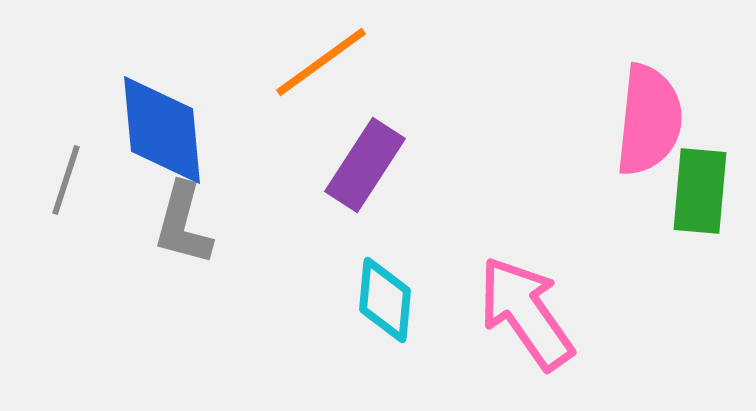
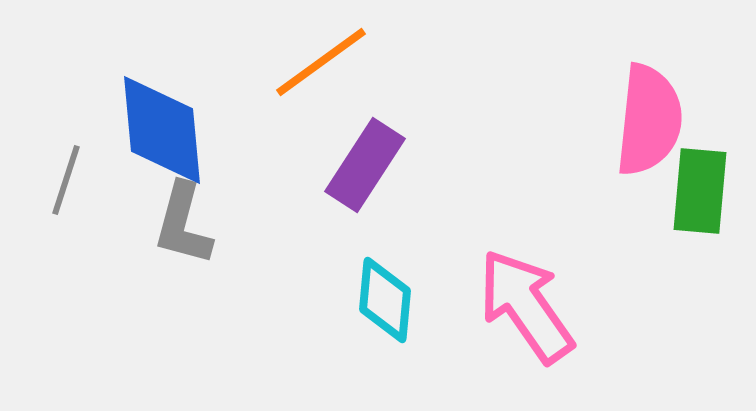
pink arrow: moved 7 px up
